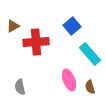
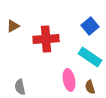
blue square: moved 18 px right
red cross: moved 10 px right, 3 px up
cyan rectangle: moved 3 px down; rotated 15 degrees counterclockwise
pink ellipse: rotated 10 degrees clockwise
